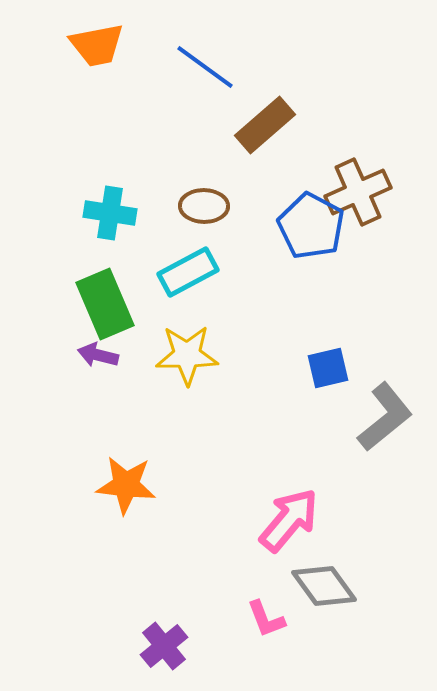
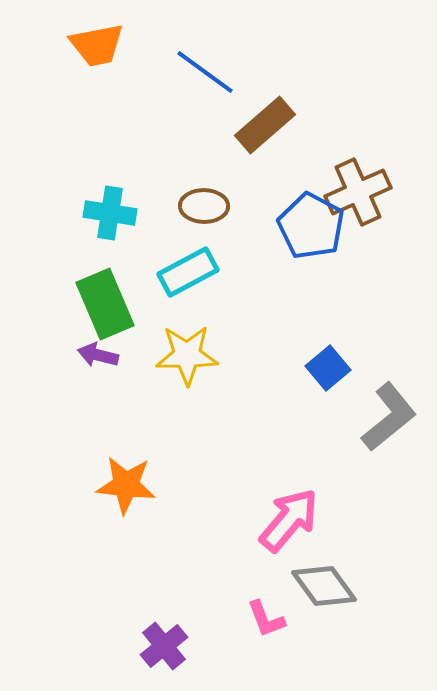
blue line: moved 5 px down
blue square: rotated 27 degrees counterclockwise
gray L-shape: moved 4 px right
